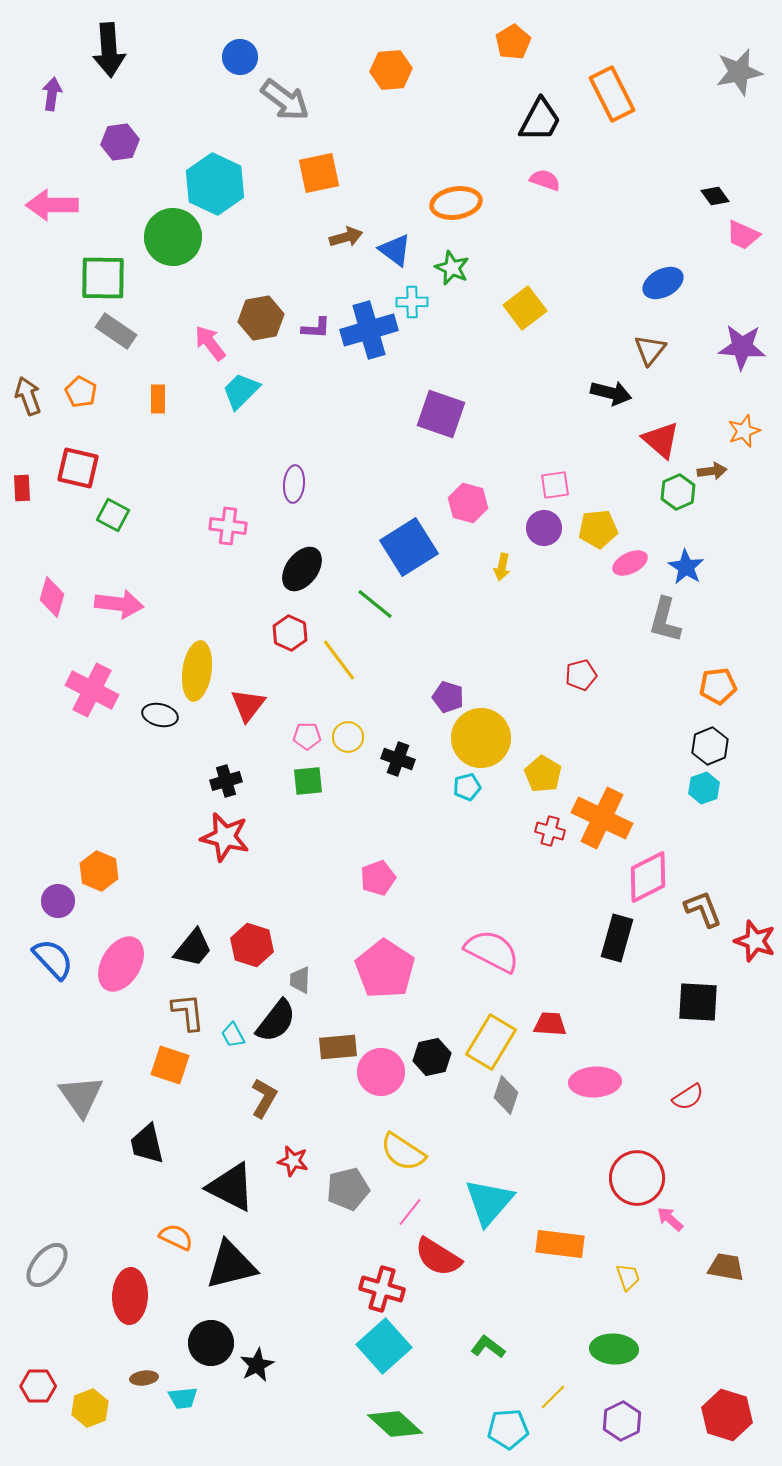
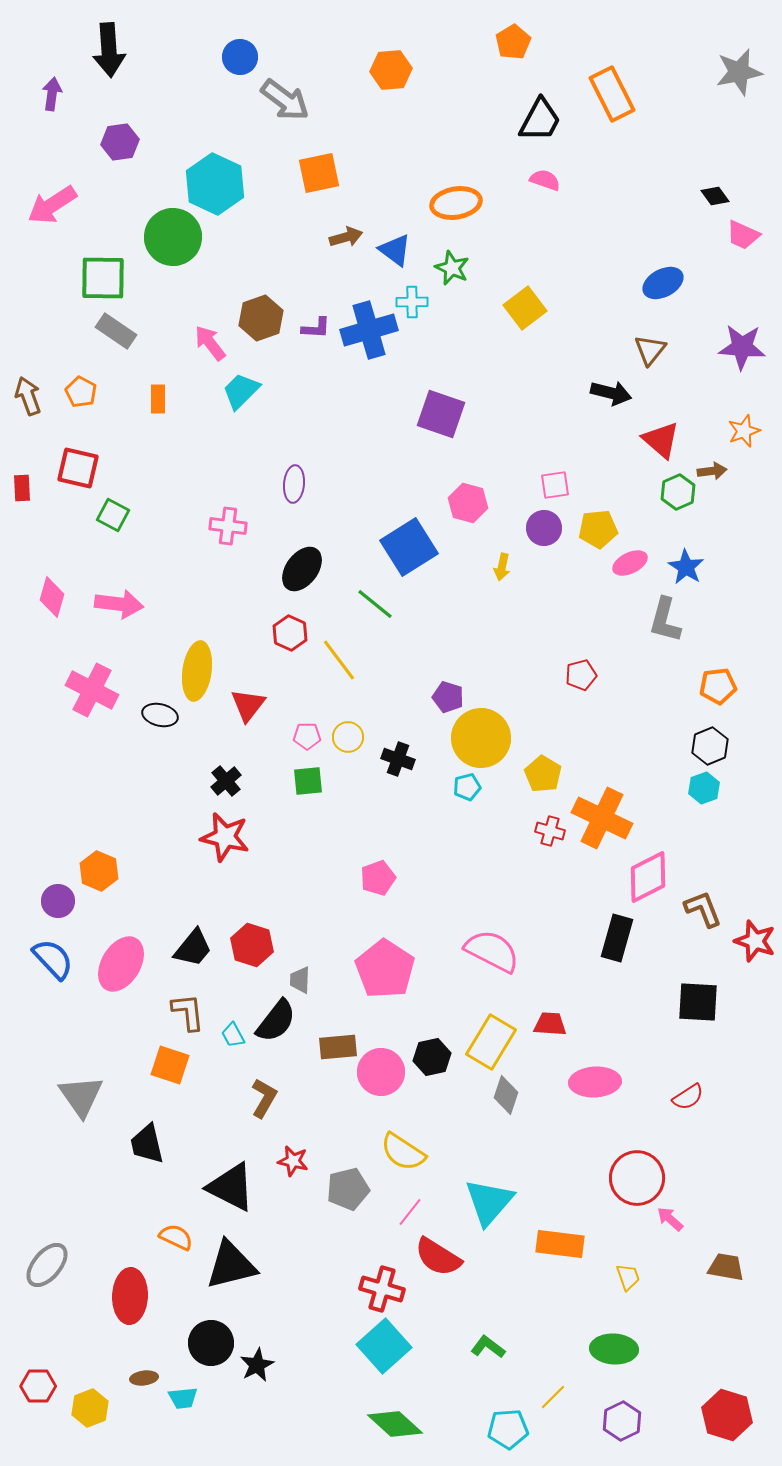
pink arrow at (52, 205): rotated 33 degrees counterclockwise
brown hexagon at (261, 318): rotated 9 degrees counterclockwise
black cross at (226, 781): rotated 24 degrees counterclockwise
